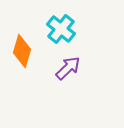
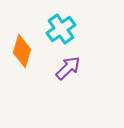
cyan cross: rotated 16 degrees clockwise
